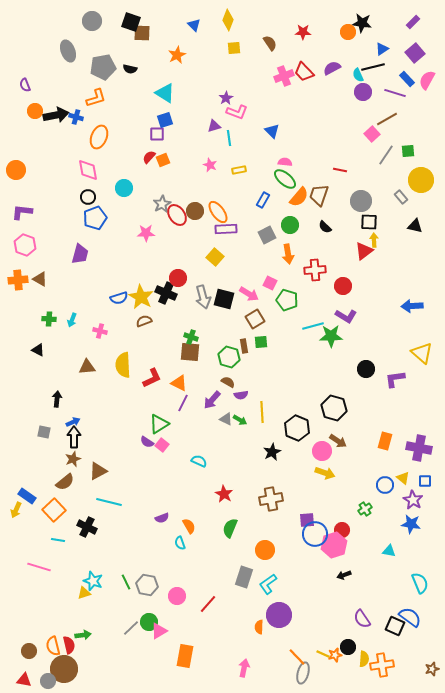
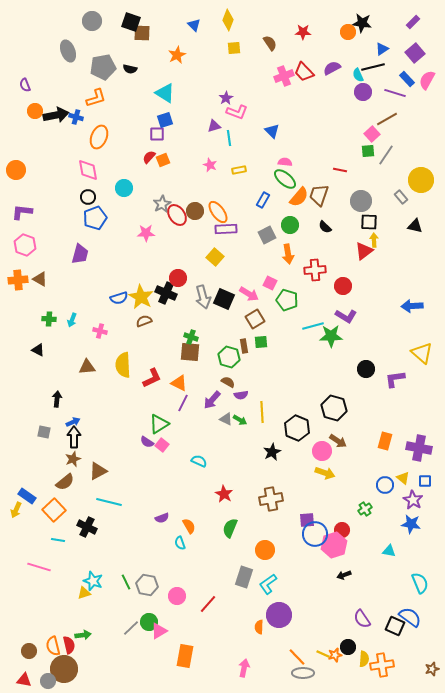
green square at (408, 151): moved 40 px left
black square at (224, 299): rotated 10 degrees clockwise
gray ellipse at (303, 673): rotated 75 degrees clockwise
